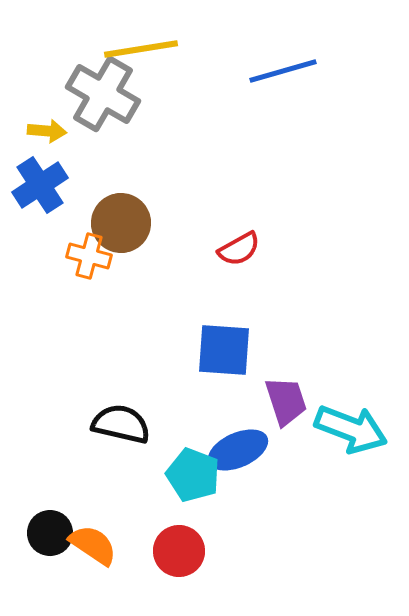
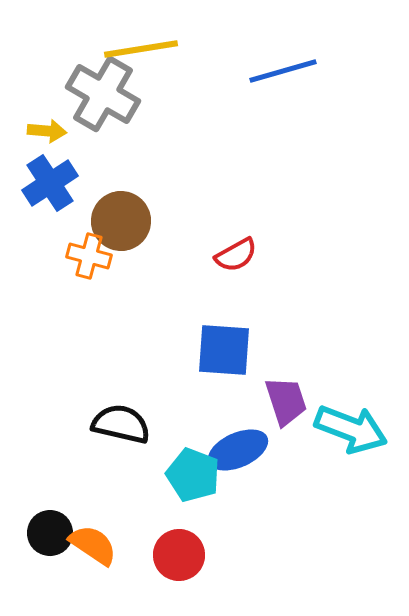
blue cross: moved 10 px right, 2 px up
brown circle: moved 2 px up
red semicircle: moved 3 px left, 6 px down
red circle: moved 4 px down
